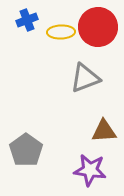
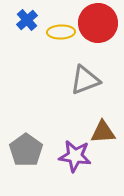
blue cross: rotated 20 degrees counterclockwise
red circle: moved 4 px up
gray triangle: moved 2 px down
brown triangle: moved 1 px left, 1 px down
purple star: moved 15 px left, 14 px up
